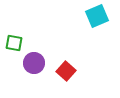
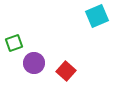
green square: rotated 30 degrees counterclockwise
